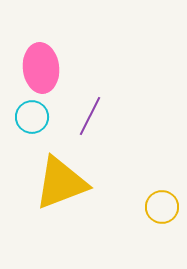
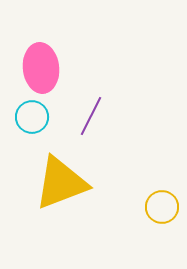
purple line: moved 1 px right
